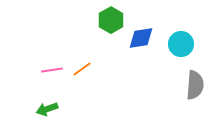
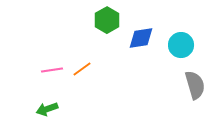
green hexagon: moved 4 px left
cyan circle: moved 1 px down
gray semicircle: rotated 20 degrees counterclockwise
